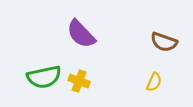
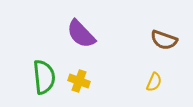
brown semicircle: moved 2 px up
green semicircle: rotated 84 degrees counterclockwise
